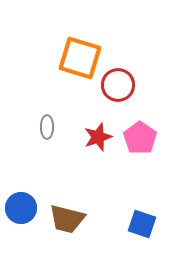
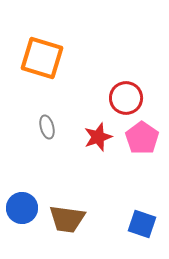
orange square: moved 38 px left
red circle: moved 8 px right, 13 px down
gray ellipse: rotated 15 degrees counterclockwise
pink pentagon: moved 2 px right
blue circle: moved 1 px right
brown trapezoid: rotated 6 degrees counterclockwise
